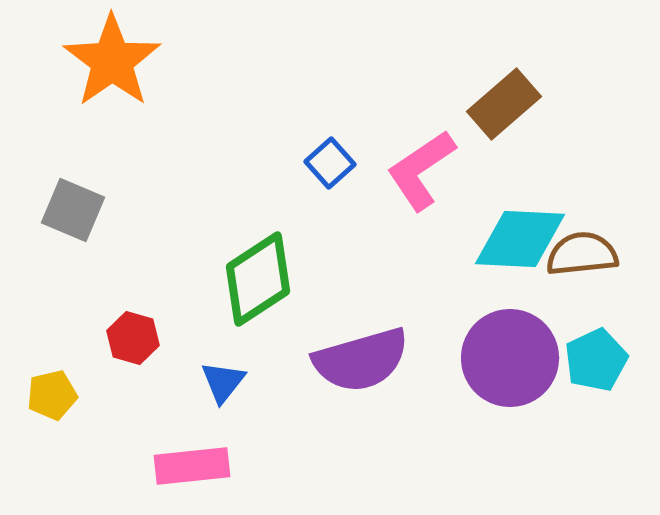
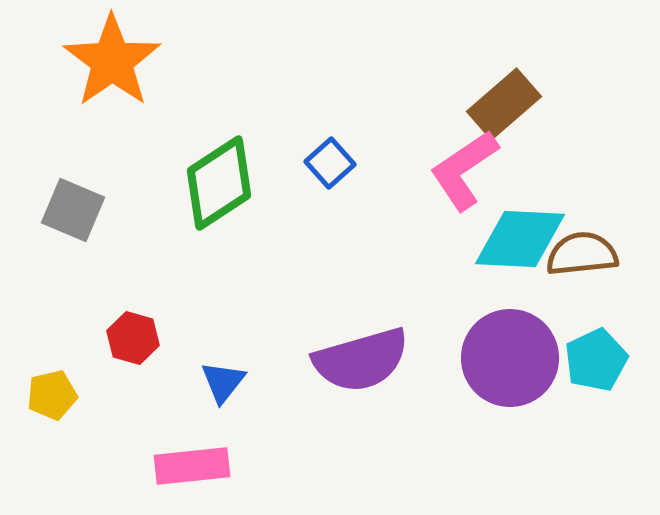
pink L-shape: moved 43 px right
green diamond: moved 39 px left, 96 px up
